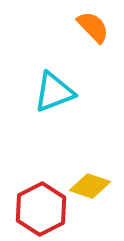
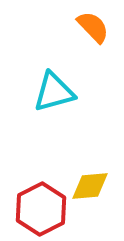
cyan triangle: rotated 6 degrees clockwise
yellow diamond: rotated 24 degrees counterclockwise
